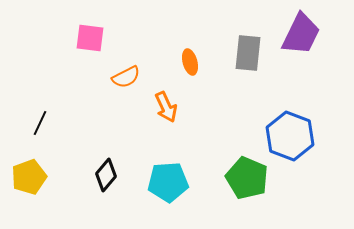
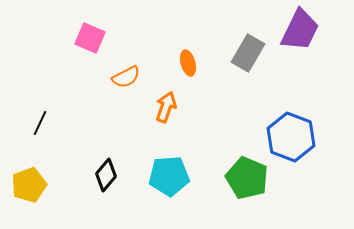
purple trapezoid: moved 1 px left, 4 px up
pink square: rotated 16 degrees clockwise
gray rectangle: rotated 24 degrees clockwise
orange ellipse: moved 2 px left, 1 px down
orange arrow: rotated 136 degrees counterclockwise
blue hexagon: moved 1 px right, 1 px down
yellow pentagon: moved 8 px down
cyan pentagon: moved 1 px right, 6 px up
